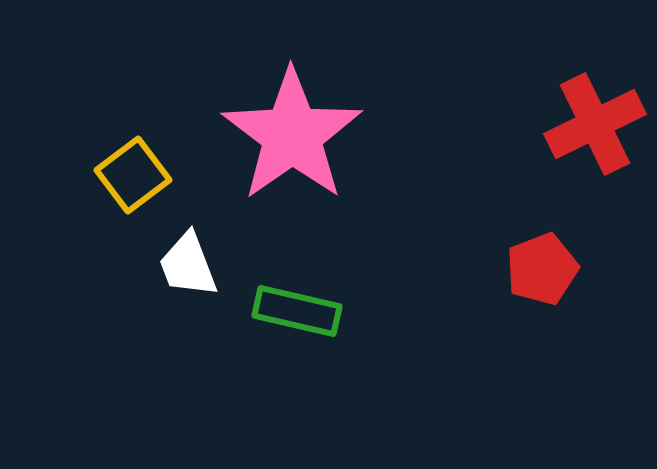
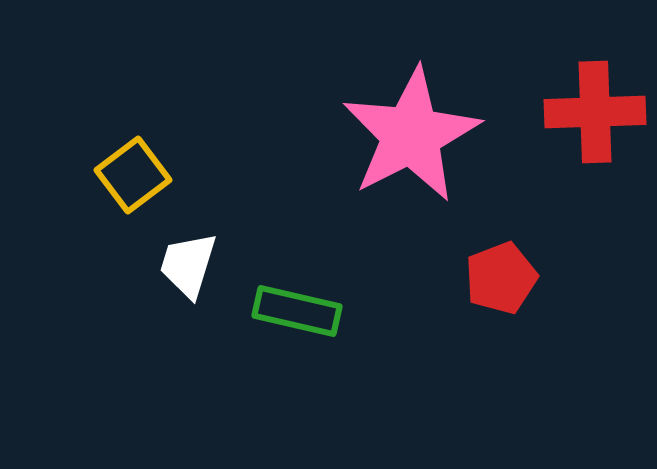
red cross: moved 12 px up; rotated 24 degrees clockwise
pink star: moved 119 px right; rotated 8 degrees clockwise
white trapezoid: rotated 38 degrees clockwise
red pentagon: moved 41 px left, 9 px down
